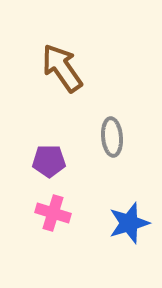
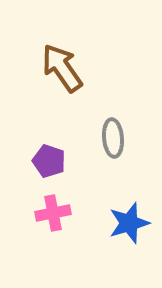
gray ellipse: moved 1 px right, 1 px down
purple pentagon: rotated 20 degrees clockwise
pink cross: rotated 28 degrees counterclockwise
